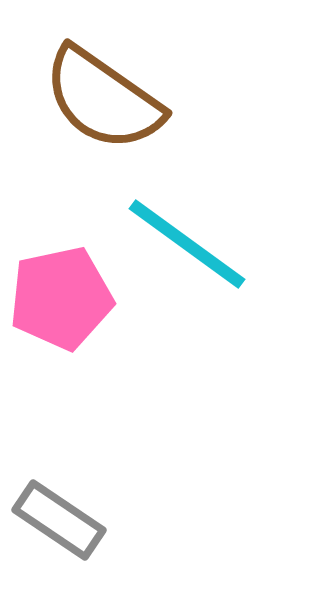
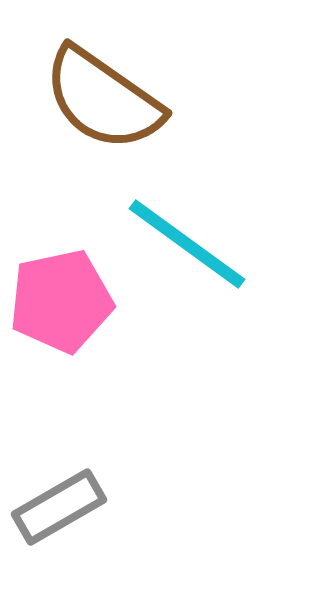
pink pentagon: moved 3 px down
gray rectangle: moved 13 px up; rotated 64 degrees counterclockwise
